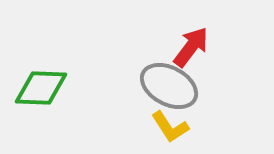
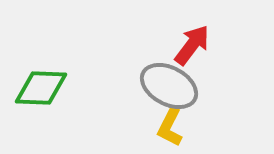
red arrow: moved 1 px right, 2 px up
yellow L-shape: rotated 60 degrees clockwise
